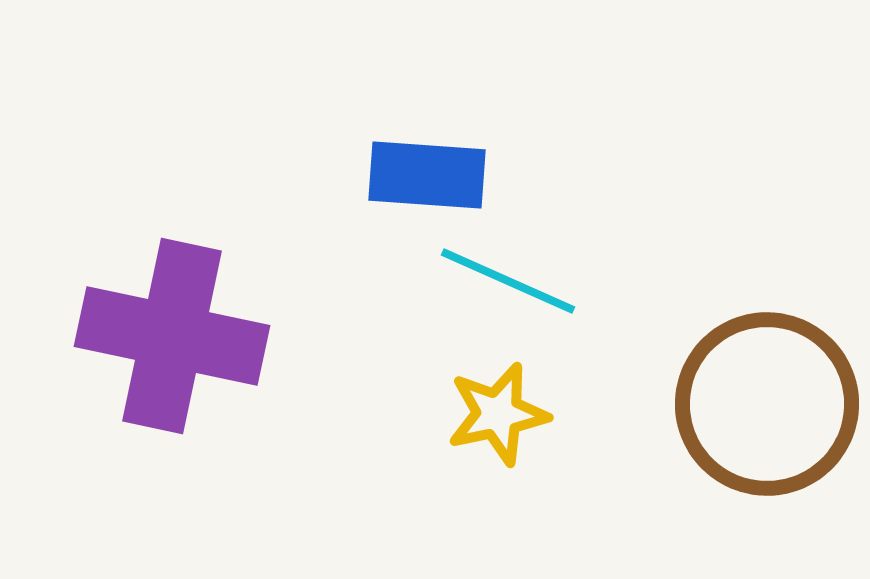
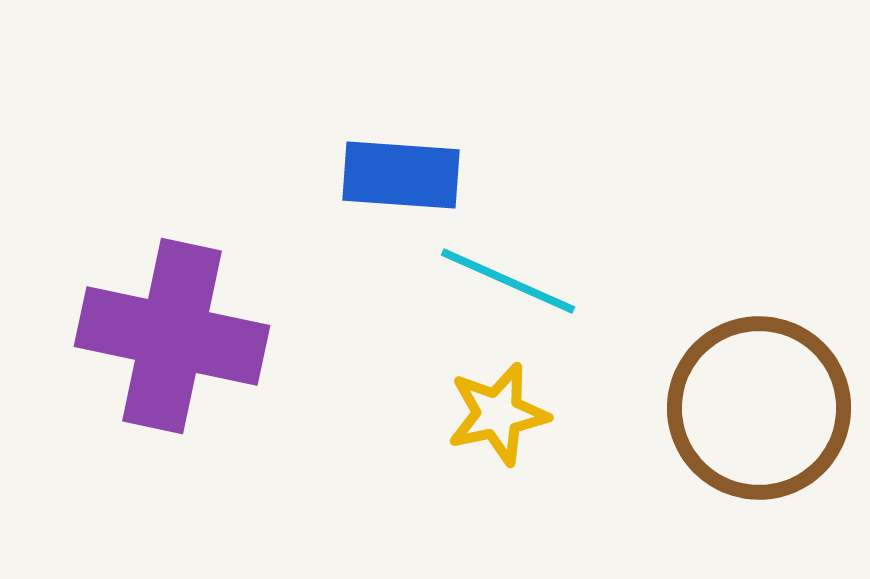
blue rectangle: moved 26 px left
brown circle: moved 8 px left, 4 px down
